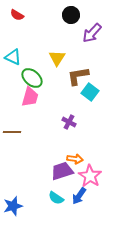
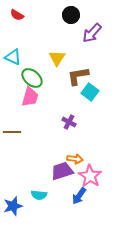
cyan semicircle: moved 17 px left, 3 px up; rotated 28 degrees counterclockwise
